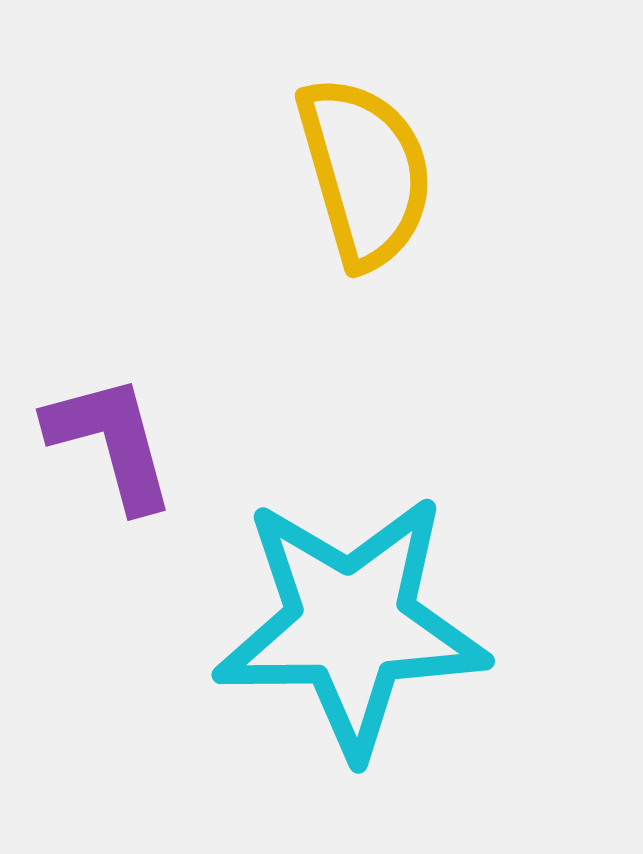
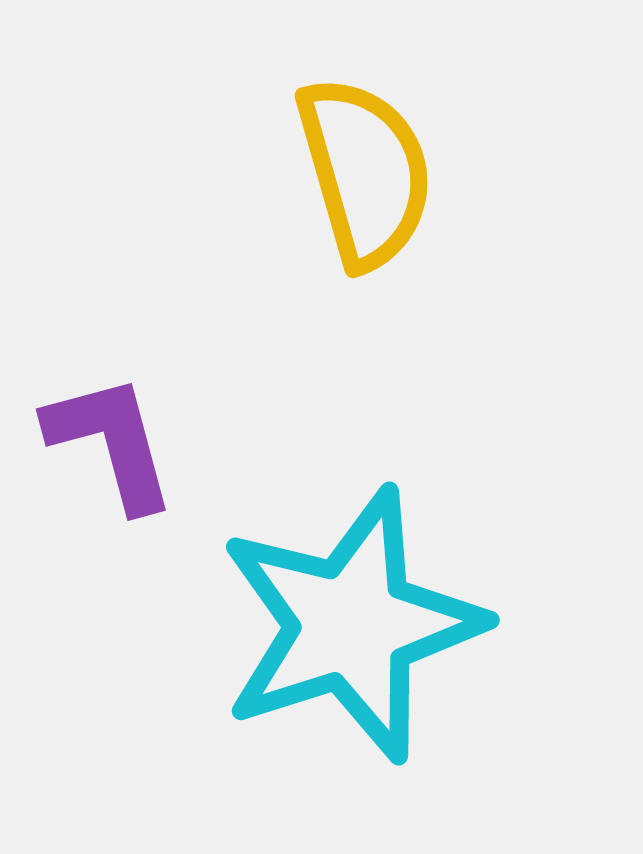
cyan star: rotated 17 degrees counterclockwise
